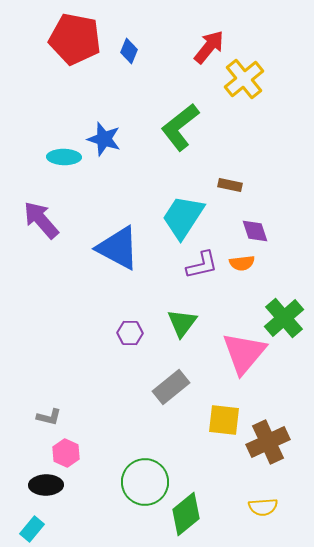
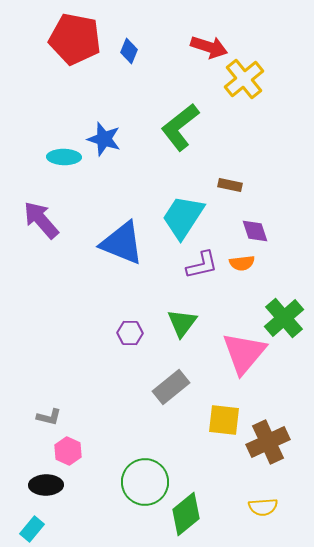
red arrow: rotated 69 degrees clockwise
blue triangle: moved 4 px right, 5 px up; rotated 6 degrees counterclockwise
pink hexagon: moved 2 px right, 2 px up
